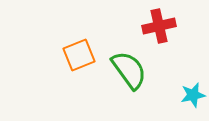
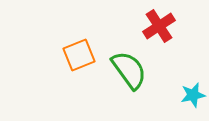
red cross: rotated 20 degrees counterclockwise
